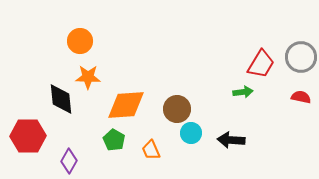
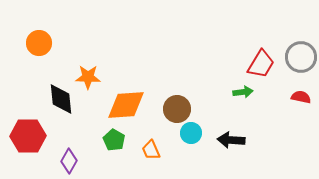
orange circle: moved 41 px left, 2 px down
